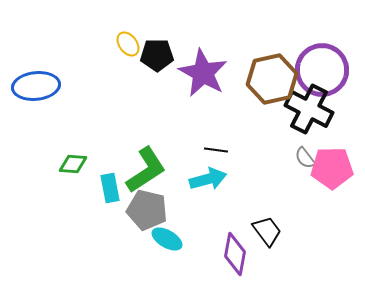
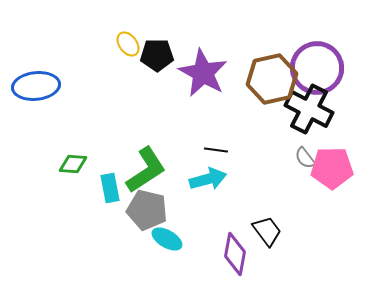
purple circle: moved 5 px left, 2 px up
